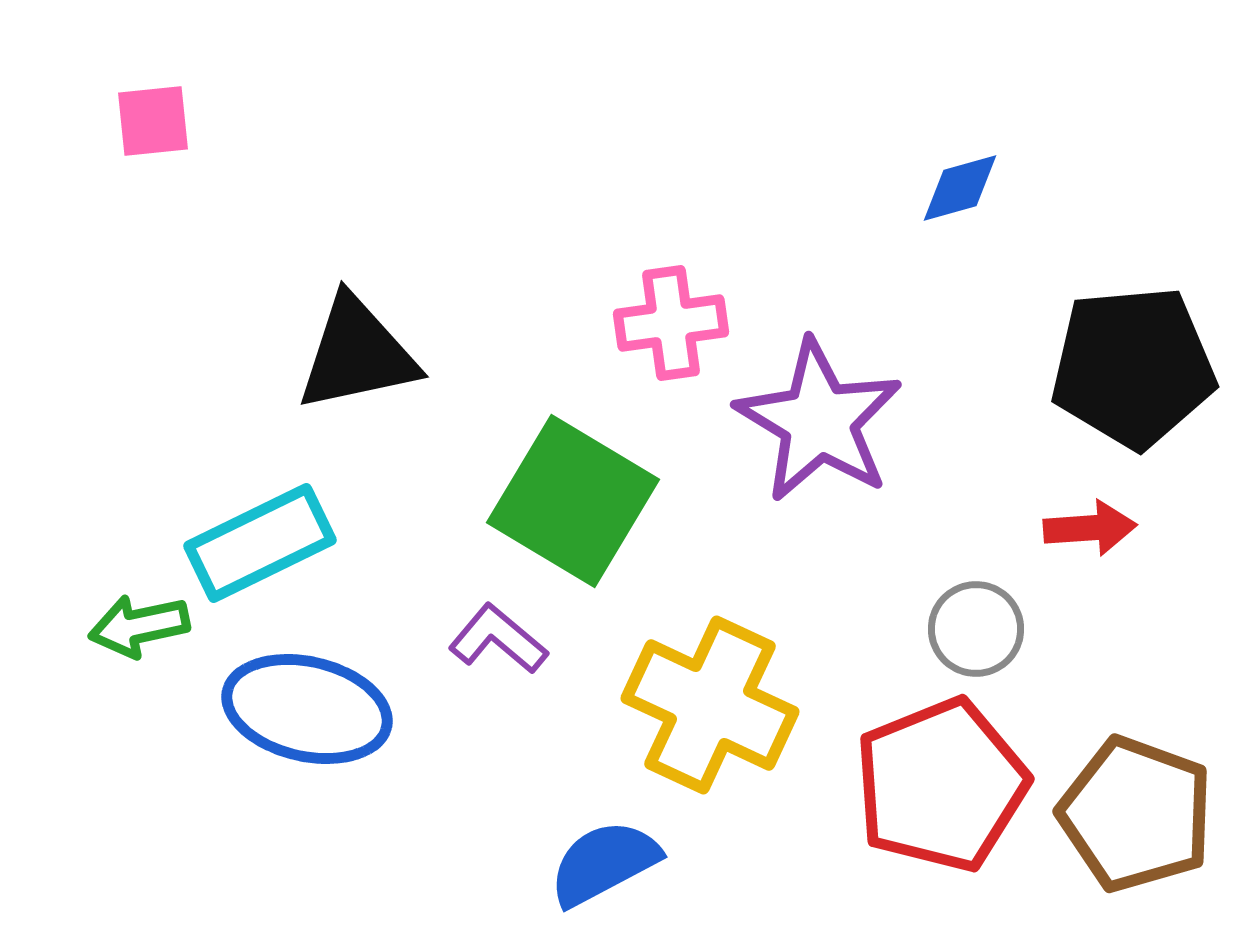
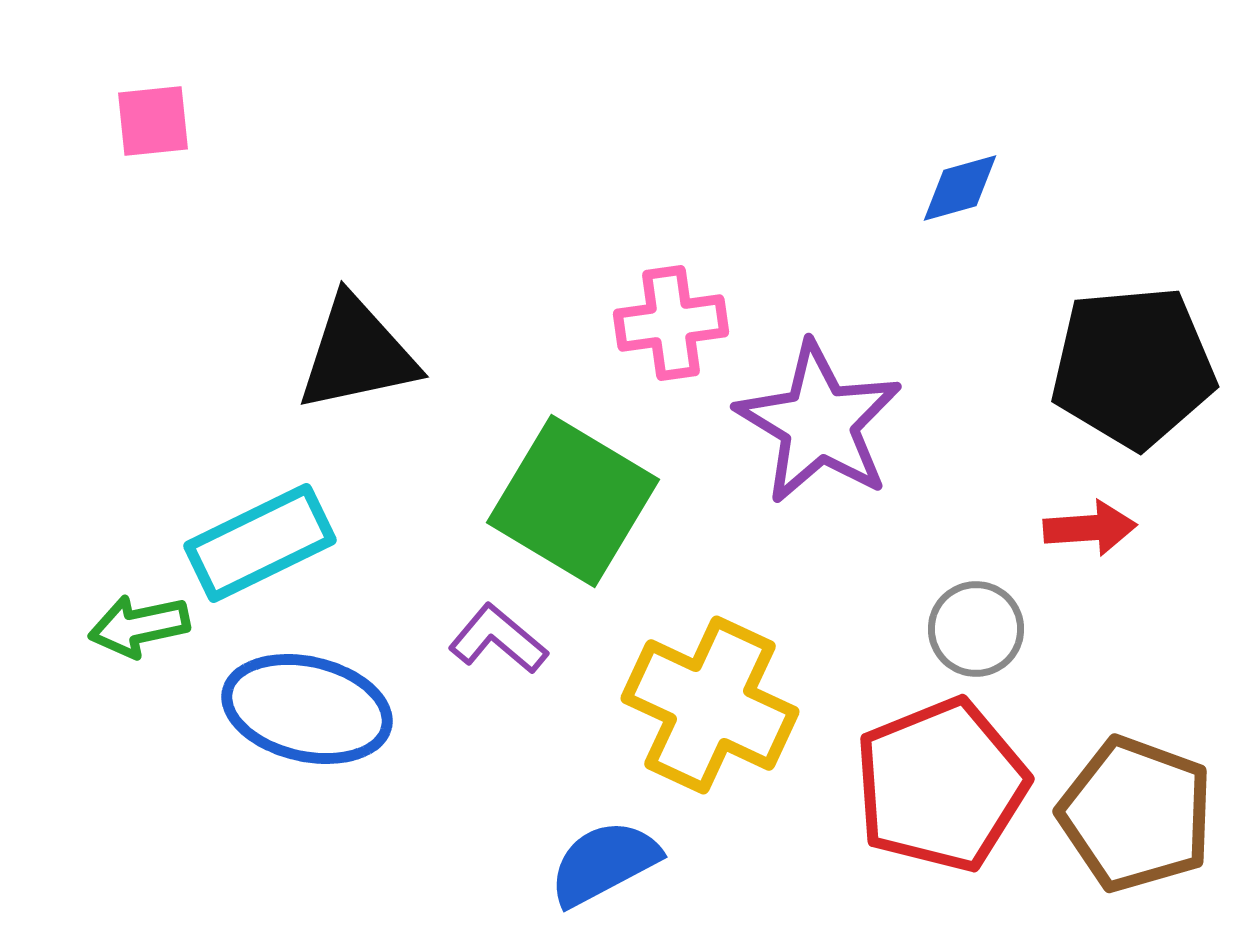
purple star: moved 2 px down
